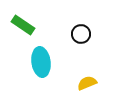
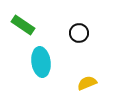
black circle: moved 2 px left, 1 px up
